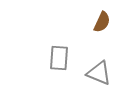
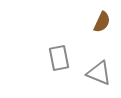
gray rectangle: rotated 15 degrees counterclockwise
